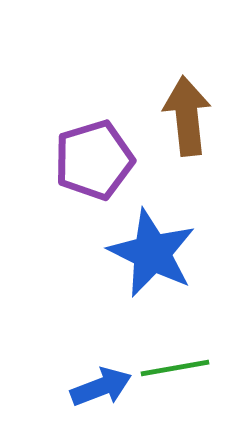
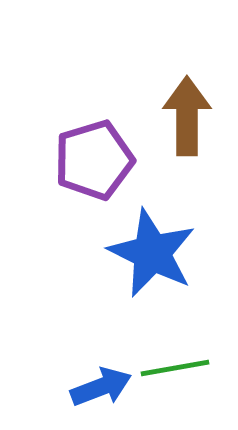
brown arrow: rotated 6 degrees clockwise
